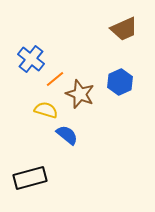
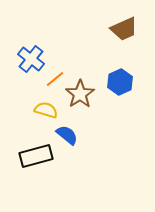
brown star: rotated 16 degrees clockwise
black rectangle: moved 6 px right, 22 px up
